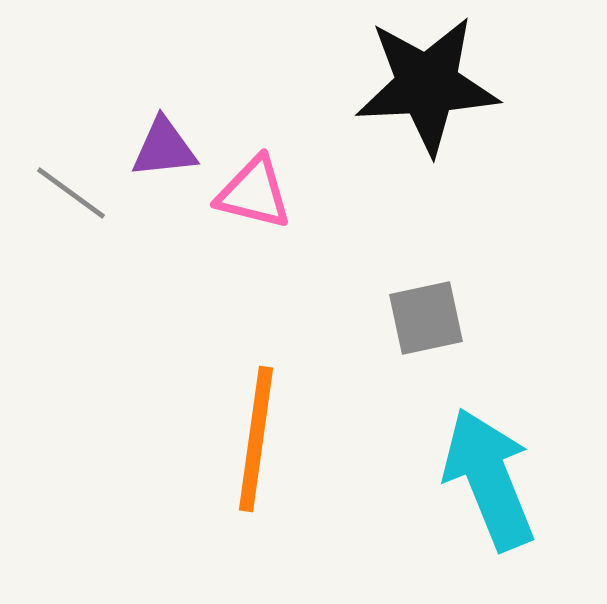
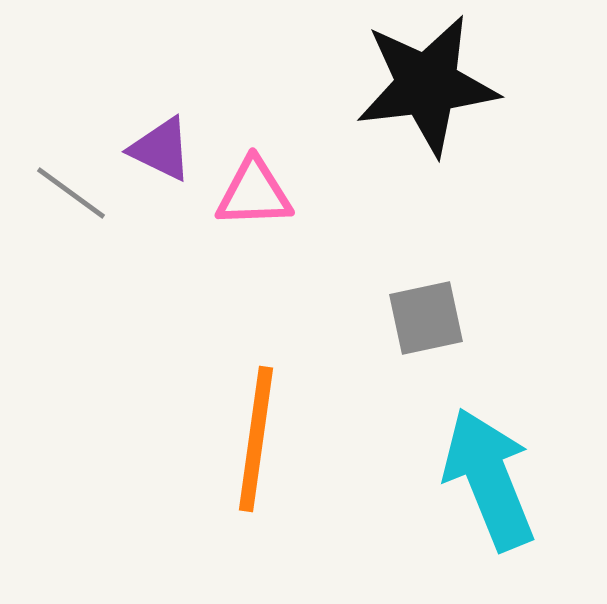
black star: rotated 4 degrees counterclockwise
purple triangle: moved 3 px left, 1 px down; rotated 32 degrees clockwise
pink triangle: rotated 16 degrees counterclockwise
